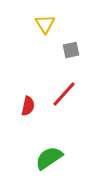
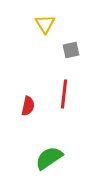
red line: rotated 36 degrees counterclockwise
